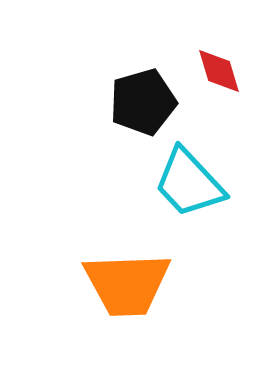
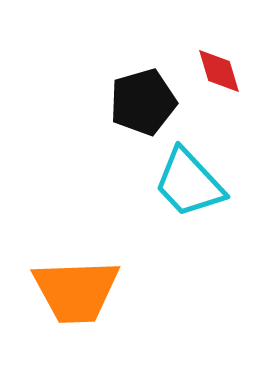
orange trapezoid: moved 51 px left, 7 px down
